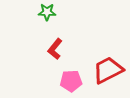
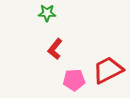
green star: moved 1 px down
pink pentagon: moved 3 px right, 1 px up
